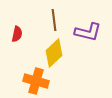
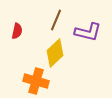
brown line: moved 2 px right; rotated 30 degrees clockwise
red semicircle: moved 3 px up
yellow diamond: moved 1 px right
